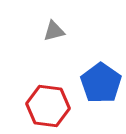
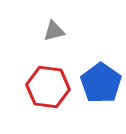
red hexagon: moved 19 px up
